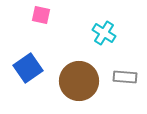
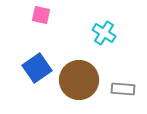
blue square: moved 9 px right
gray rectangle: moved 2 px left, 12 px down
brown circle: moved 1 px up
